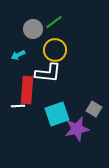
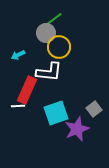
green line: moved 3 px up
gray circle: moved 13 px right, 4 px down
yellow circle: moved 4 px right, 3 px up
white L-shape: moved 1 px right, 1 px up
red rectangle: rotated 20 degrees clockwise
gray square: rotated 21 degrees clockwise
cyan square: moved 1 px left, 1 px up
purple star: rotated 10 degrees counterclockwise
